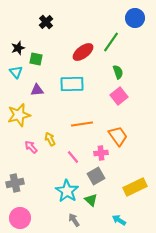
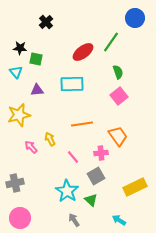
black star: moved 2 px right; rotated 24 degrees clockwise
